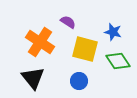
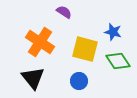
purple semicircle: moved 4 px left, 10 px up
